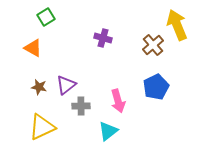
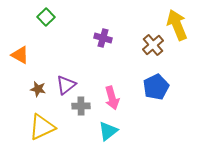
green square: rotated 12 degrees counterclockwise
orange triangle: moved 13 px left, 7 px down
brown star: moved 1 px left, 2 px down
pink arrow: moved 6 px left, 3 px up
